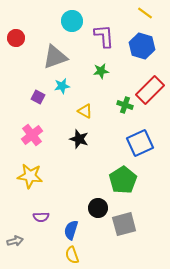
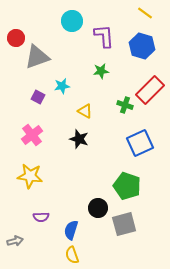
gray triangle: moved 18 px left
green pentagon: moved 4 px right, 6 px down; rotated 20 degrees counterclockwise
